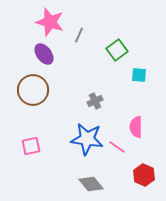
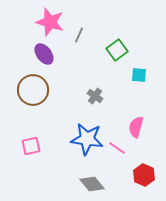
gray cross: moved 5 px up; rotated 28 degrees counterclockwise
pink semicircle: rotated 15 degrees clockwise
pink line: moved 1 px down
gray diamond: moved 1 px right
